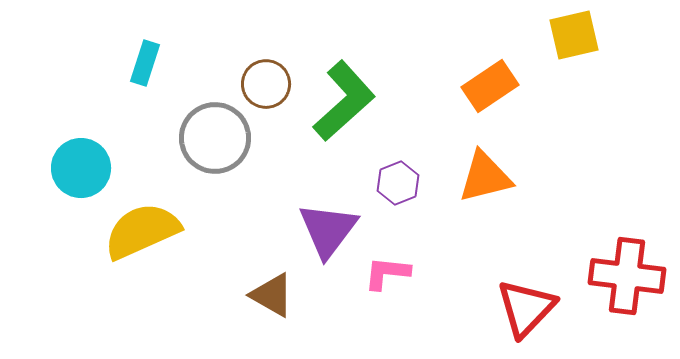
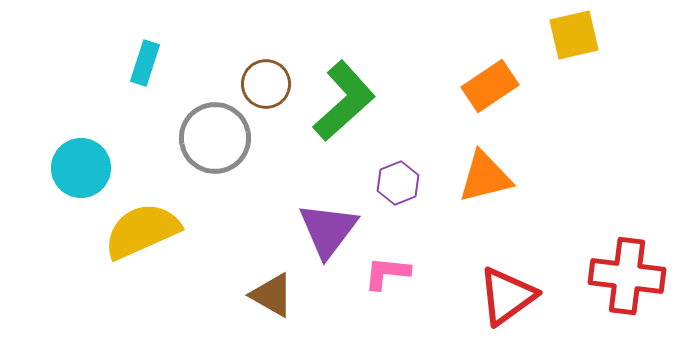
red triangle: moved 19 px left, 12 px up; rotated 10 degrees clockwise
